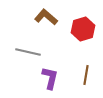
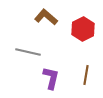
red hexagon: rotated 10 degrees counterclockwise
purple L-shape: moved 1 px right
